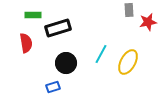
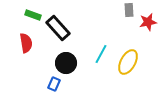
green rectangle: rotated 21 degrees clockwise
black rectangle: rotated 65 degrees clockwise
blue rectangle: moved 1 px right, 3 px up; rotated 48 degrees counterclockwise
